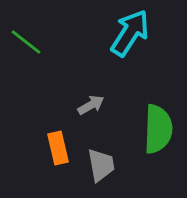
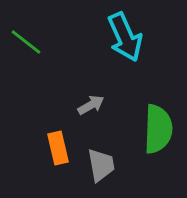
cyan arrow: moved 5 px left, 4 px down; rotated 123 degrees clockwise
